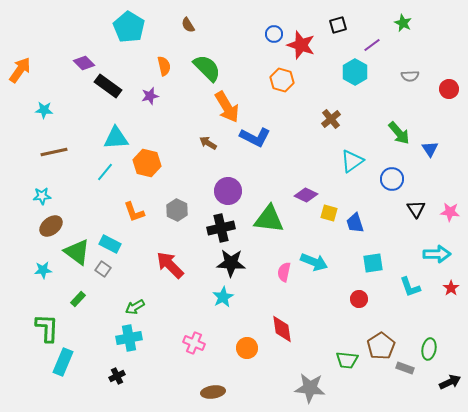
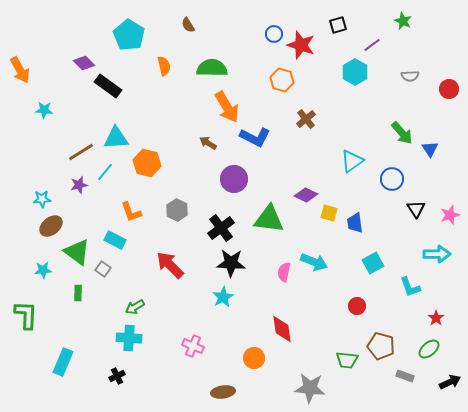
green star at (403, 23): moved 2 px up
cyan pentagon at (129, 27): moved 8 px down
green semicircle at (207, 68): moved 5 px right; rotated 44 degrees counterclockwise
orange arrow at (20, 70): rotated 116 degrees clockwise
purple star at (150, 96): moved 71 px left, 89 px down
brown cross at (331, 119): moved 25 px left
green arrow at (399, 133): moved 3 px right
brown line at (54, 152): moved 27 px right; rotated 20 degrees counterclockwise
purple circle at (228, 191): moved 6 px right, 12 px up
cyan star at (42, 196): moved 3 px down
orange L-shape at (134, 212): moved 3 px left
pink star at (450, 212): moved 3 px down; rotated 24 degrees counterclockwise
blue trapezoid at (355, 223): rotated 10 degrees clockwise
black cross at (221, 228): rotated 24 degrees counterclockwise
cyan rectangle at (110, 244): moved 5 px right, 4 px up
cyan square at (373, 263): rotated 20 degrees counterclockwise
red star at (451, 288): moved 15 px left, 30 px down
green rectangle at (78, 299): moved 6 px up; rotated 42 degrees counterclockwise
red circle at (359, 299): moved 2 px left, 7 px down
green L-shape at (47, 328): moved 21 px left, 13 px up
cyan cross at (129, 338): rotated 15 degrees clockwise
pink cross at (194, 343): moved 1 px left, 3 px down
brown pentagon at (381, 346): rotated 24 degrees counterclockwise
orange circle at (247, 348): moved 7 px right, 10 px down
green ellipse at (429, 349): rotated 40 degrees clockwise
gray rectangle at (405, 368): moved 8 px down
brown ellipse at (213, 392): moved 10 px right
